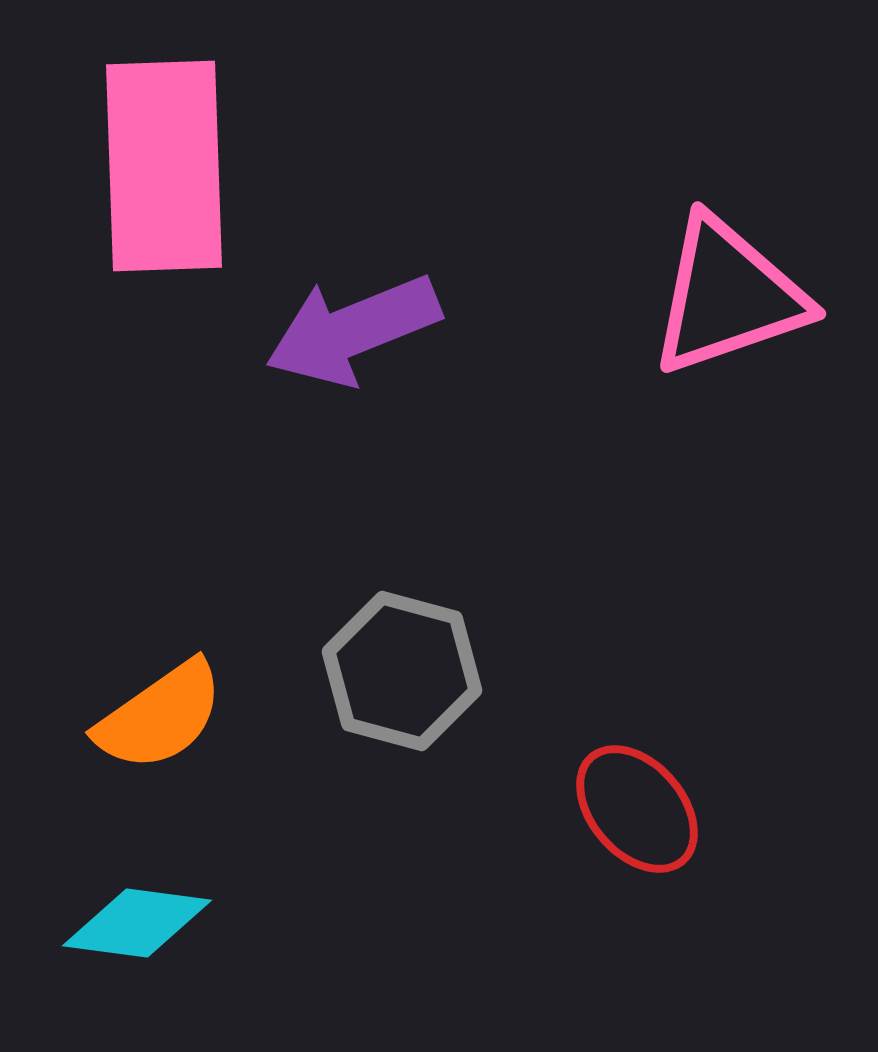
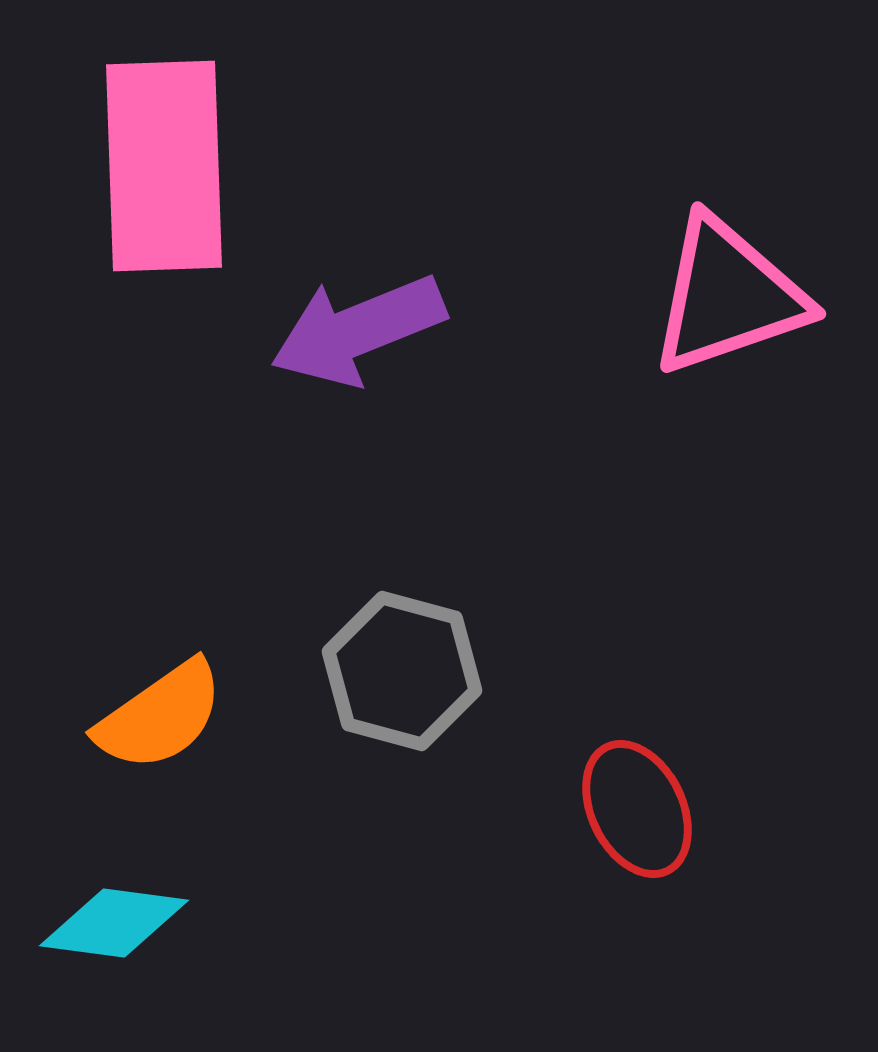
purple arrow: moved 5 px right
red ellipse: rotated 15 degrees clockwise
cyan diamond: moved 23 px left
